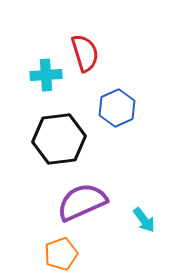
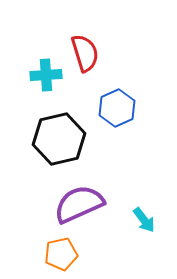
black hexagon: rotated 6 degrees counterclockwise
purple semicircle: moved 3 px left, 2 px down
orange pentagon: rotated 8 degrees clockwise
